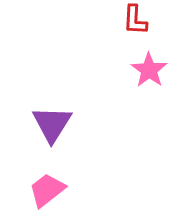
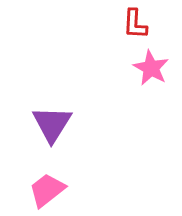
red L-shape: moved 4 px down
pink star: moved 2 px right, 2 px up; rotated 6 degrees counterclockwise
